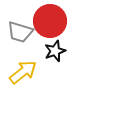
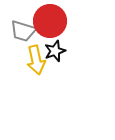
gray trapezoid: moved 3 px right, 1 px up
yellow arrow: moved 13 px right, 12 px up; rotated 116 degrees clockwise
